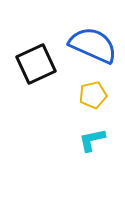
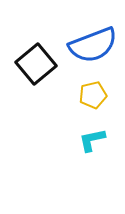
blue semicircle: rotated 135 degrees clockwise
black square: rotated 15 degrees counterclockwise
